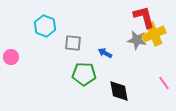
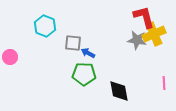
blue arrow: moved 17 px left
pink circle: moved 1 px left
pink line: rotated 32 degrees clockwise
